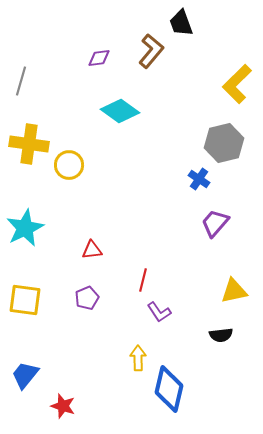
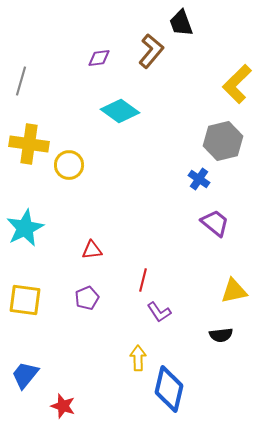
gray hexagon: moved 1 px left, 2 px up
purple trapezoid: rotated 88 degrees clockwise
